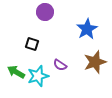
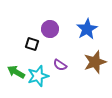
purple circle: moved 5 px right, 17 px down
